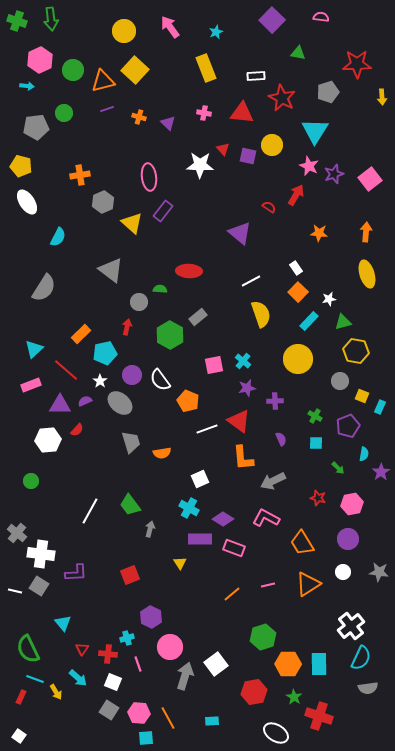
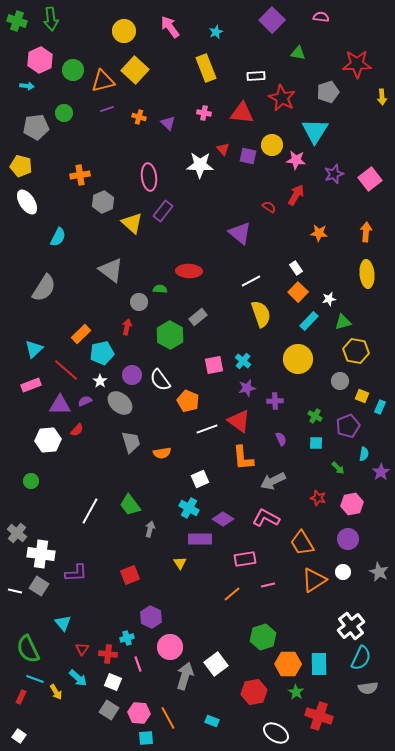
pink star at (309, 166): moved 13 px left, 6 px up; rotated 18 degrees counterclockwise
yellow ellipse at (367, 274): rotated 12 degrees clockwise
cyan pentagon at (105, 353): moved 3 px left
pink rectangle at (234, 548): moved 11 px right, 11 px down; rotated 30 degrees counterclockwise
gray star at (379, 572): rotated 18 degrees clockwise
orange triangle at (308, 584): moved 6 px right, 4 px up
green star at (294, 697): moved 2 px right, 5 px up
cyan rectangle at (212, 721): rotated 24 degrees clockwise
